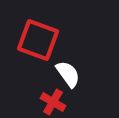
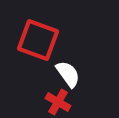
red cross: moved 5 px right
